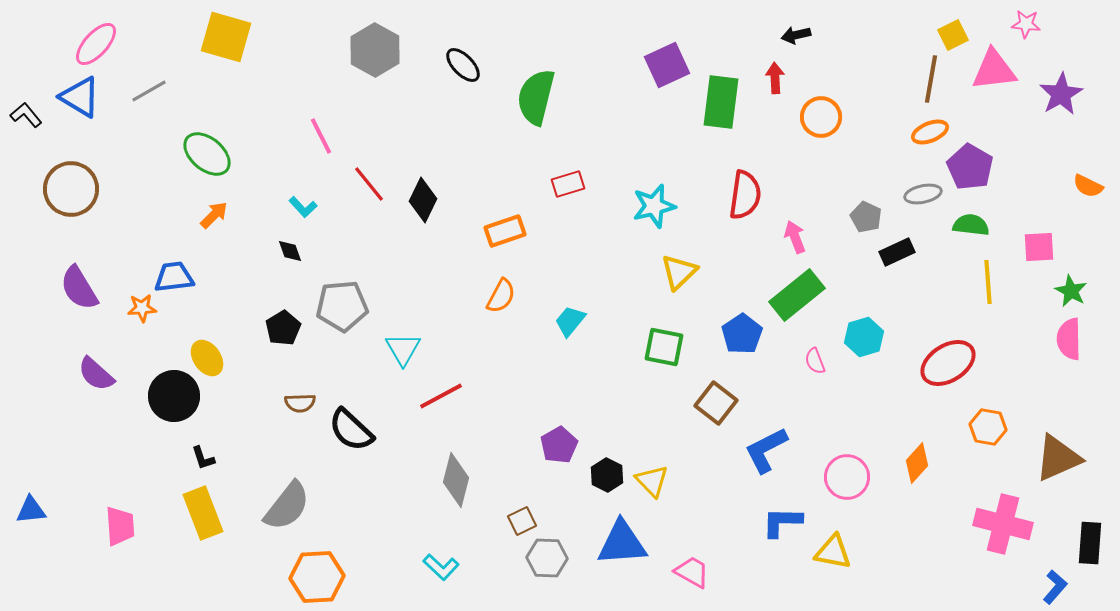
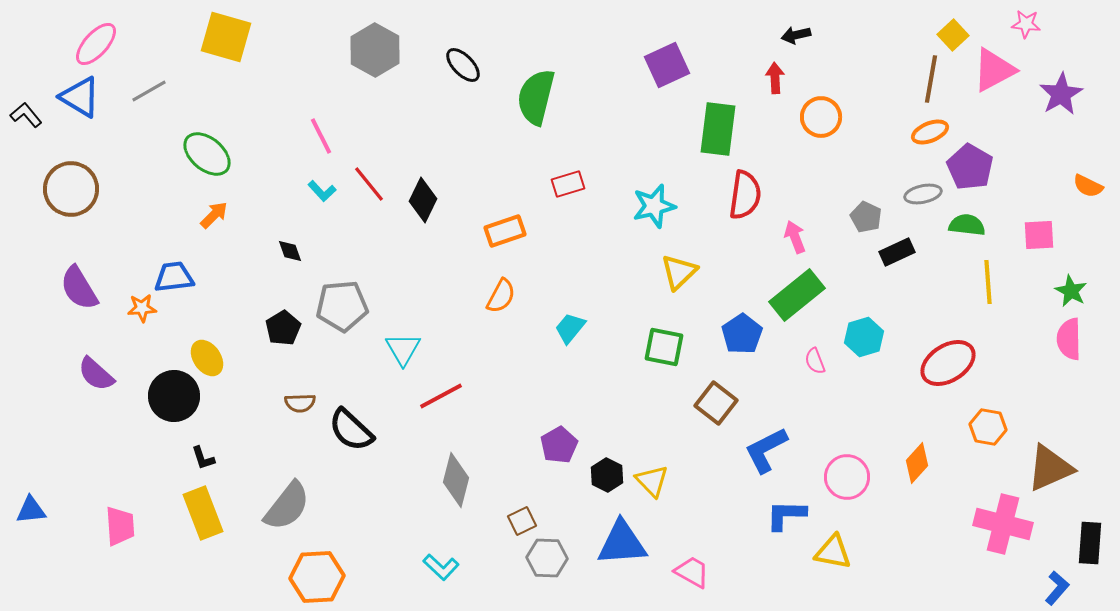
yellow square at (953, 35): rotated 16 degrees counterclockwise
pink triangle at (994, 70): rotated 21 degrees counterclockwise
green rectangle at (721, 102): moved 3 px left, 27 px down
cyan L-shape at (303, 207): moved 19 px right, 16 px up
green semicircle at (971, 225): moved 4 px left
pink square at (1039, 247): moved 12 px up
cyan trapezoid at (570, 321): moved 7 px down
brown triangle at (1058, 458): moved 8 px left, 10 px down
blue L-shape at (782, 522): moved 4 px right, 7 px up
blue L-shape at (1055, 587): moved 2 px right, 1 px down
